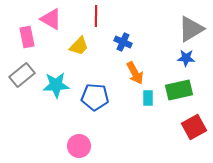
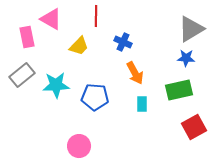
cyan rectangle: moved 6 px left, 6 px down
